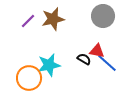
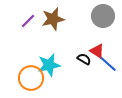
red triangle: rotated 21 degrees clockwise
orange circle: moved 2 px right
